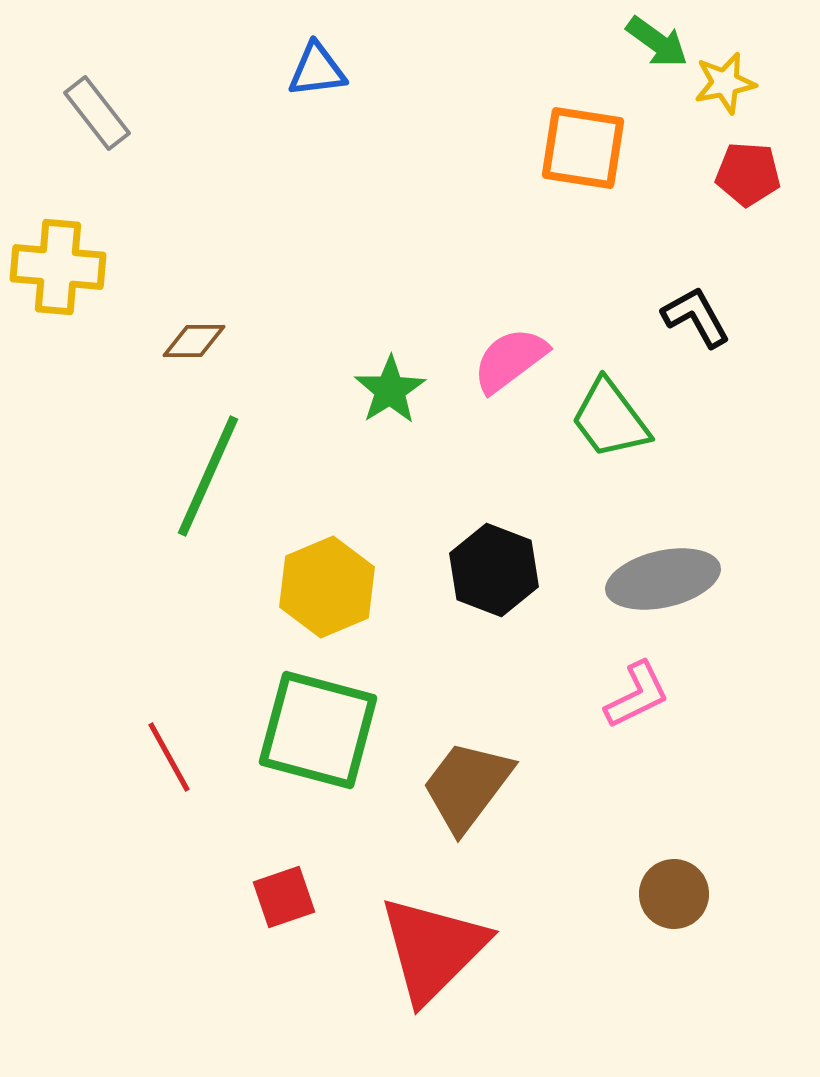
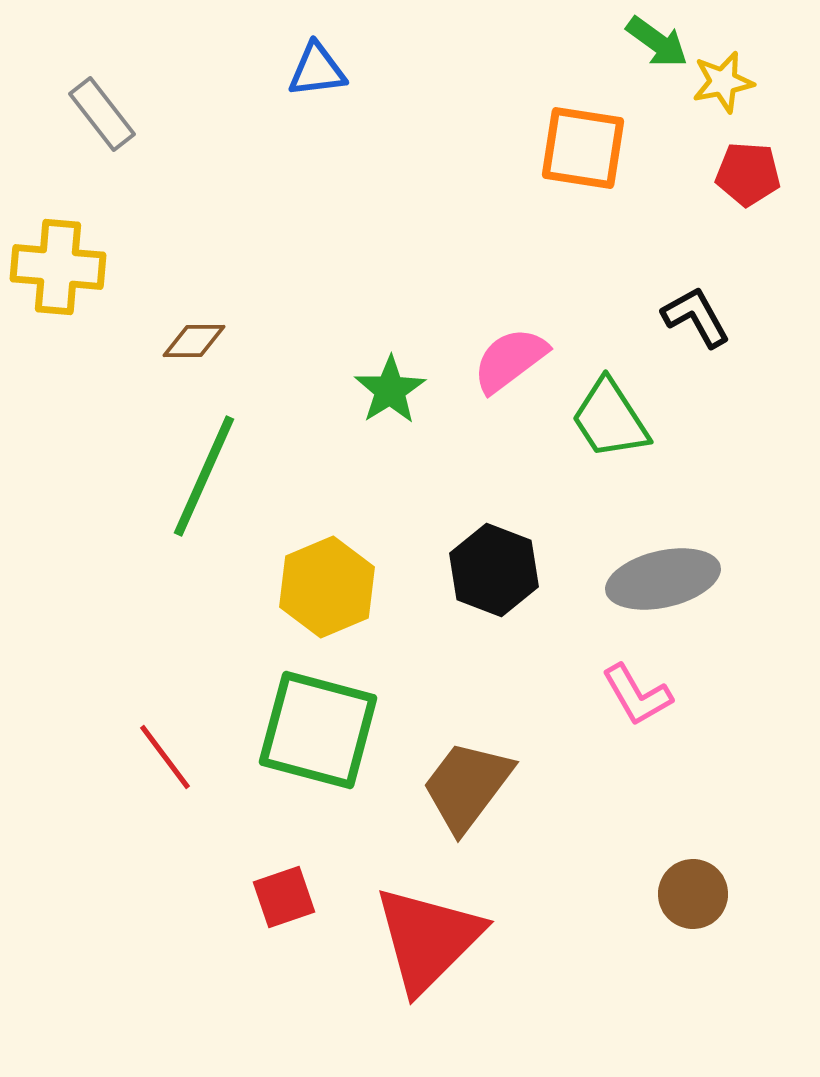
yellow star: moved 2 px left, 1 px up
gray rectangle: moved 5 px right, 1 px down
green trapezoid: rotated 4 degrees clockwise
green line: moved 4 px left
pink L-shape: rotated 86 degrees clockwise
red line: moved 4 px left; rotated 8 degrees counterclockwise
brown circle: moved 19 px right
red triangle: moved 5 px left, 10 px up
